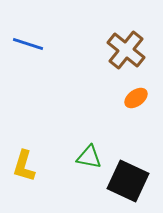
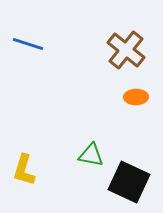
orange ellipse: moved 1 px up; rotated 35 degrees clockwise
green triangle: moved 2 px right, 2 px up
yellow L-shape: moved 4 px down
black square: moved 1 px right, 1 px down
